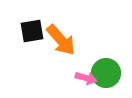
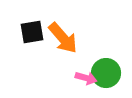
black square: moved 1 px down
orange arrow: moved 2 px right, 2 px up
